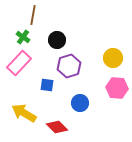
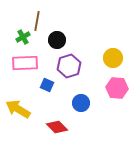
brown line: moved 4 px right, 6 px down
green cross: rotated 24 degrees clockwise
pink rectangle: moved 6 px right; rotated 45 degrees clockwise
blue square: rotated 16 degrees clockwise
blue circle: moved 1 px right
yellow arrow: moved 6 px left, 4 px up
